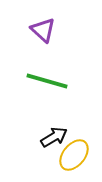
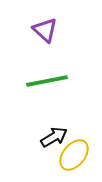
purple triangle: moved 2 px right
green line: rotated 27 degrees counterclockwise
